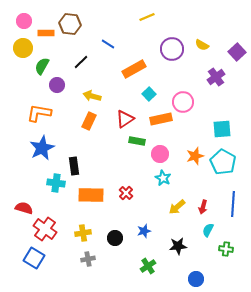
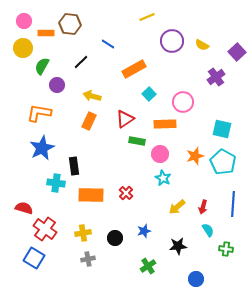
purple circle at (172, 49): moved 8 px up
orange rectangle at (161, 119): moved 4 px right, 5 px down; rotated 10 degrees clockwise
cyan square at (222, 129): rotated 18 degrees clockwise
cyan semicircle at (208, 230): rotated 120 degrees clockwise
